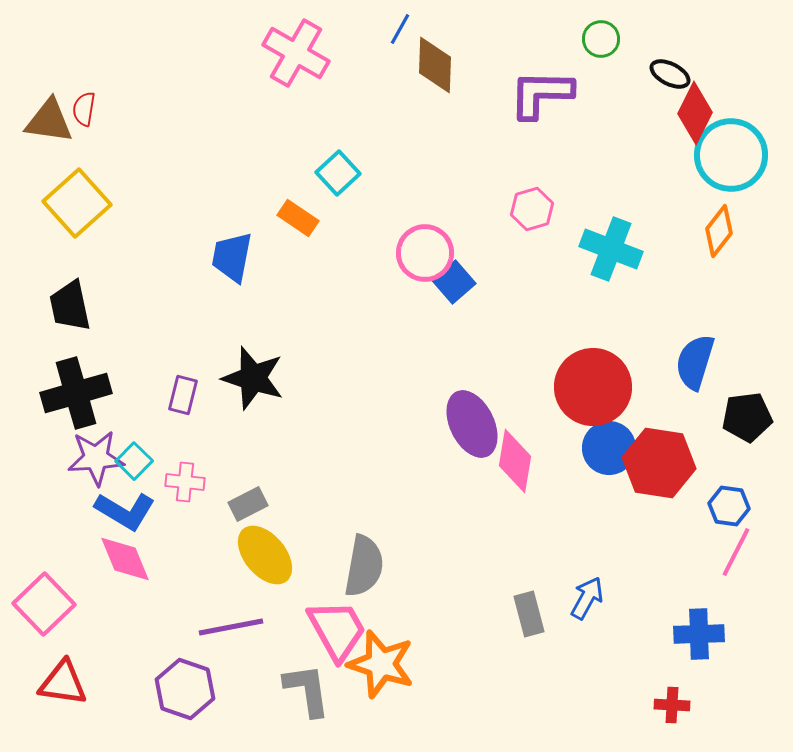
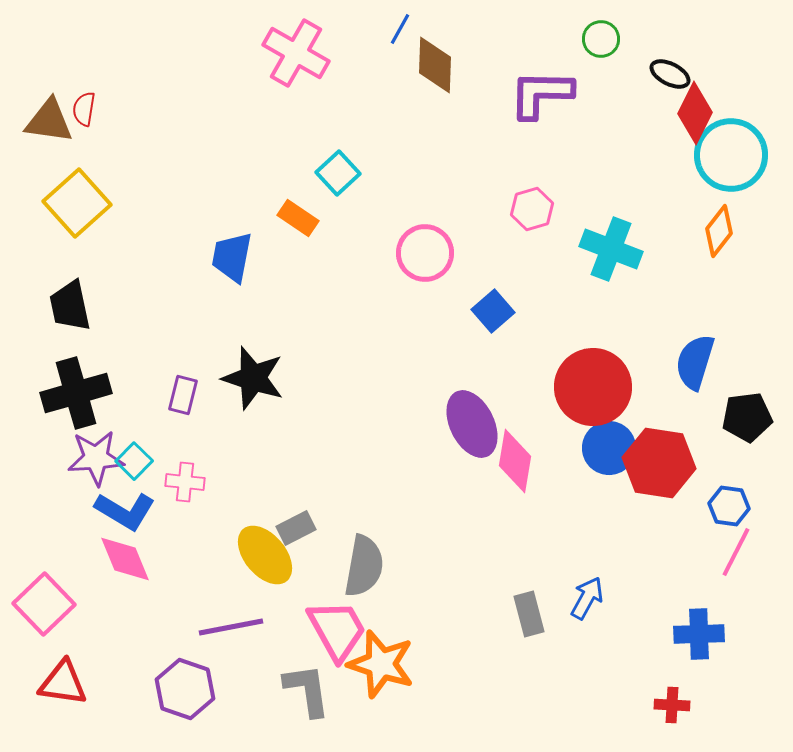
blue square at (454, 282): moved 39 px right, 29 px down
gray rectangle at (248, 504): moved 48 px right, 24 px down
